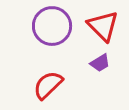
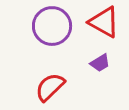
red triangle: moved 1 px right, 4 px up; rotated 16 degrees counterclockwise
red semicircle: moved 2 px right, 2 px down
